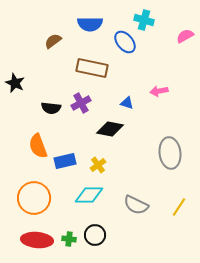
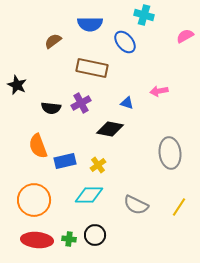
cyan cross: moved 5 px up
black star: moved 2 px right, 2 px down
orange circle: moved 2 px down
